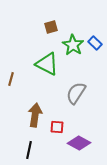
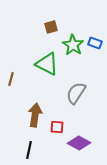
blue rectangle: rotated 24 degrees counterclockwise
